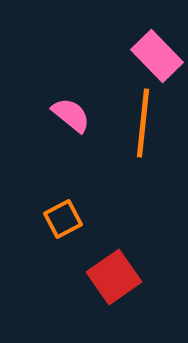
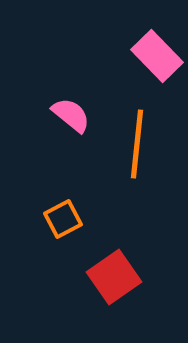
orange line: moved 6 px left, 21 px down
